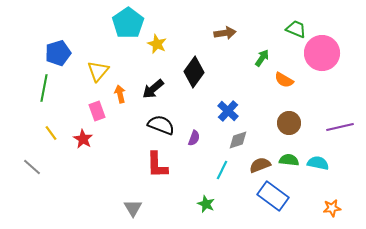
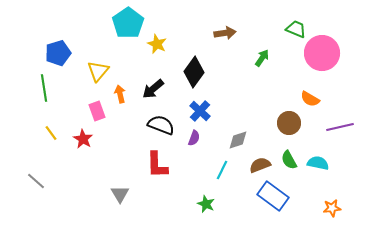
orange semicircle: moved 26 px right, 19 px down
green line: rotated 20 degrees counterclockwise
blue cross: moved 28 px left
green semicircle: rotated 126 degrees counterclockwise
gray line: moved 4 px right, 14 px down
gray triangle: moved 13 px left, 14 px up
